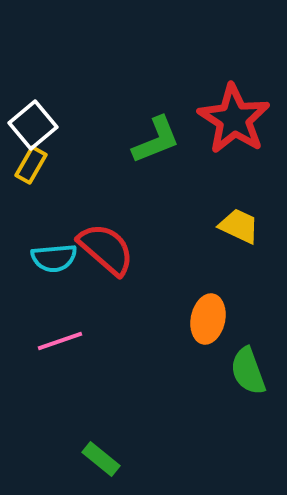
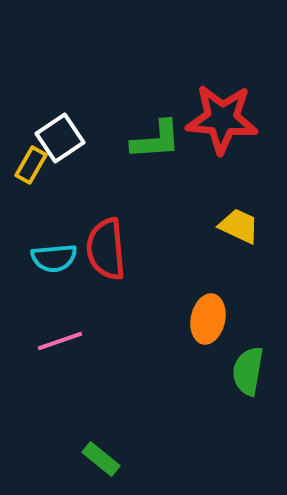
red star: moved 12 px left; rotated 28 degrees counterclockwise
white square: moved 27 px right, 13 px down; rotated 6 degrees clockwise
green L-shape: rotated 18 degrees clockwise
red semicircle: rotated 136 degrees counterclockwise
green semicircle: rotated 30 degrees clockwise
